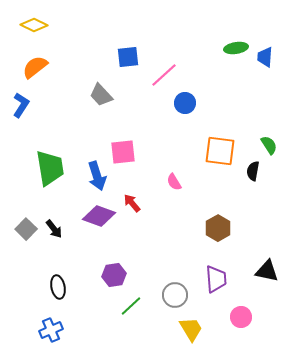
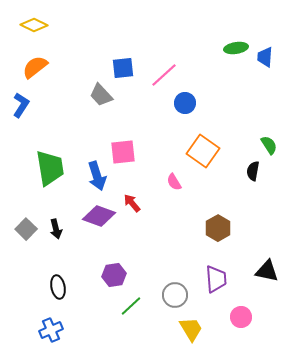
blue square: moved 5 px left, 11 px down
orange square: moved 17 px left; rotated 28 degrees clockwise
black arrow: moved 2 px right; rotated 24 degrees clockwise
